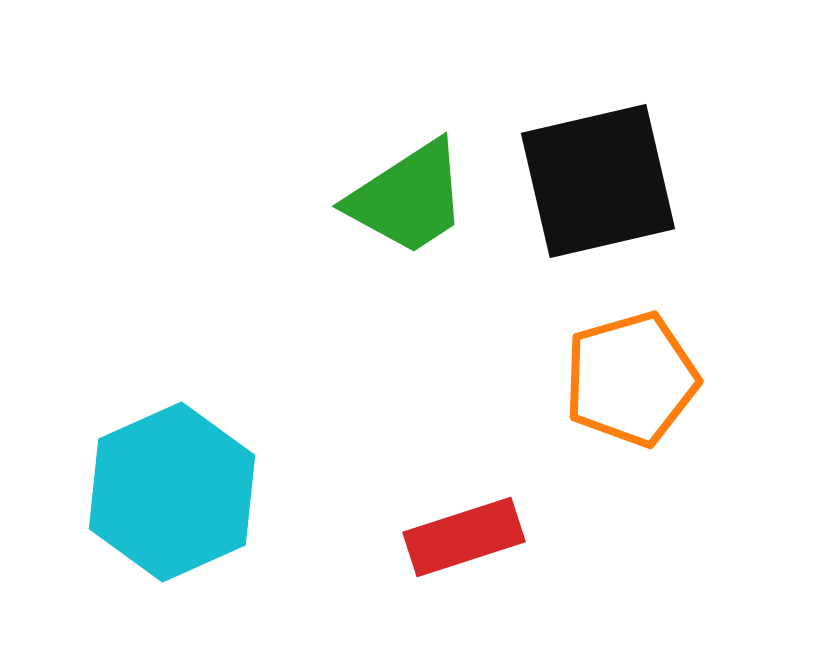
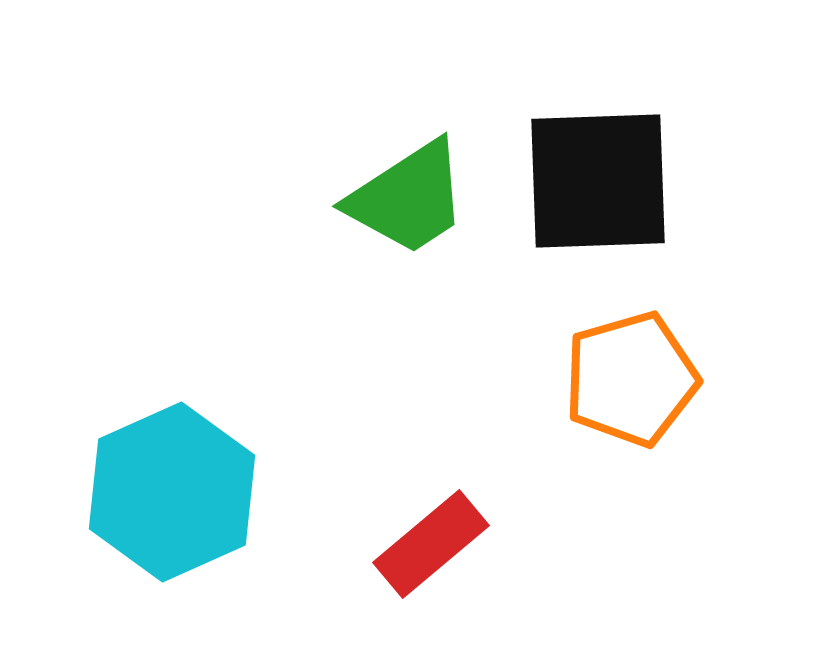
black square: rotated 11 degrees clockwise
red rectangle: moved 33 px left, 7 px down; rotated 22 degrees counterclockwise
